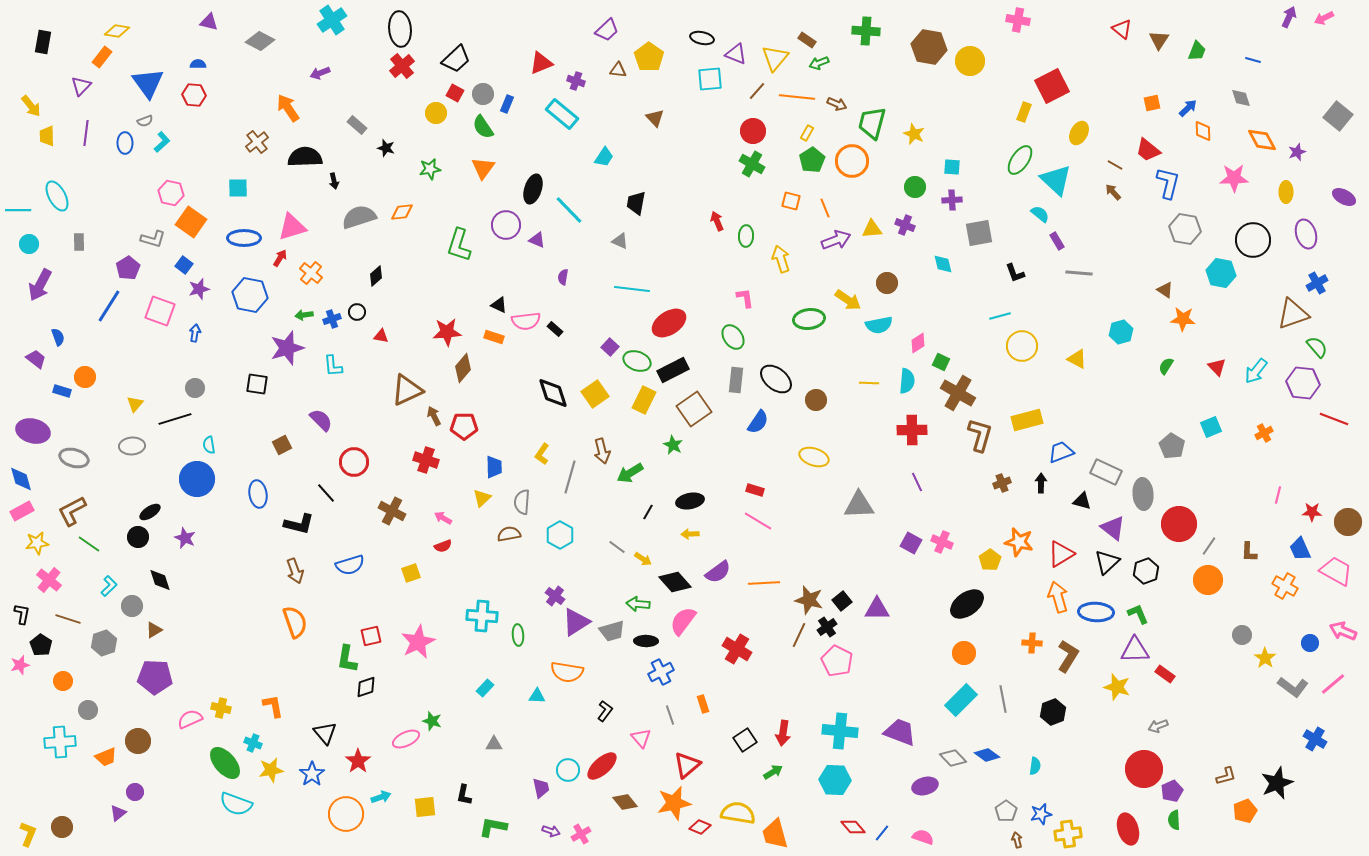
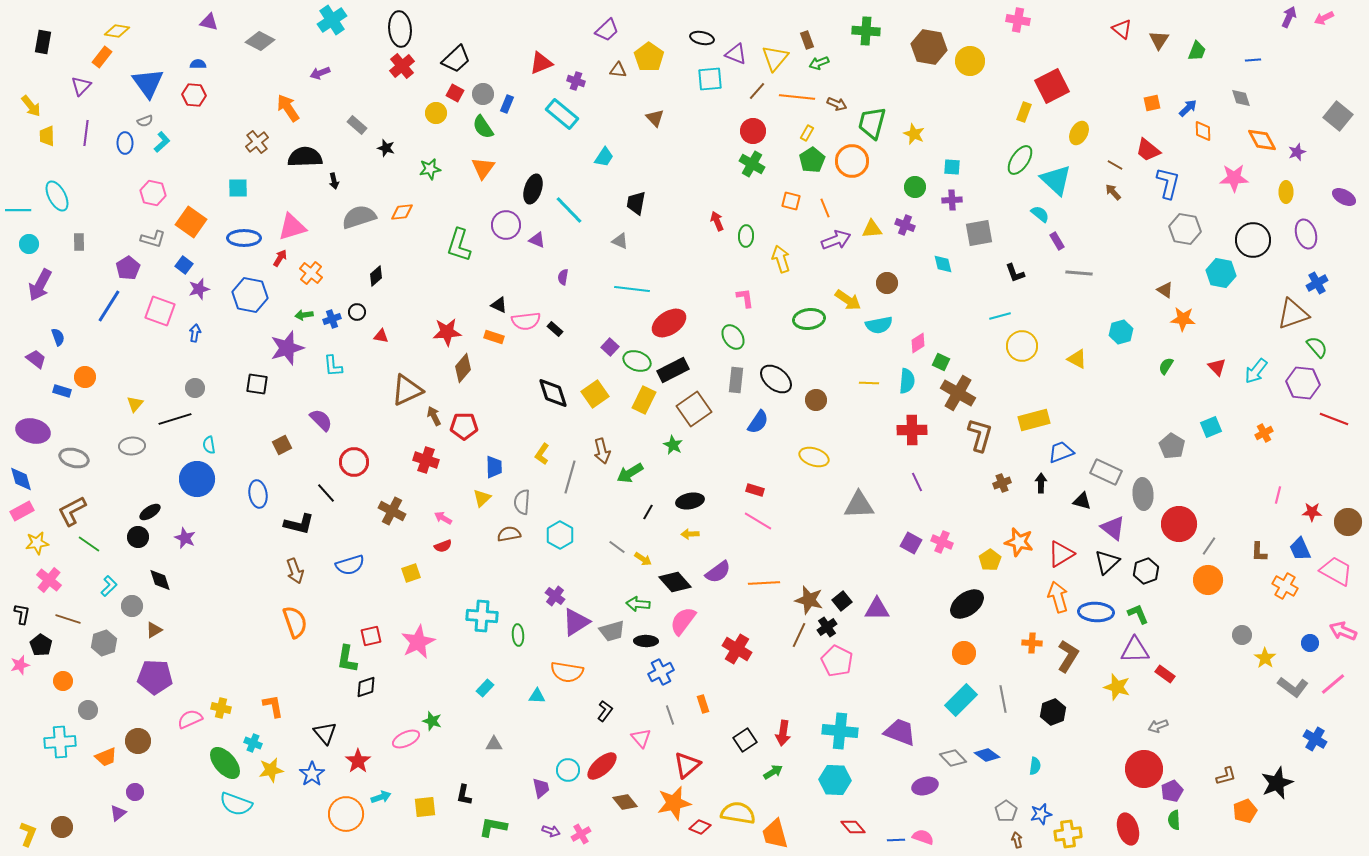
brown rectangle at (807, 40): rotated 36 degrees clockwise
blue line at (1253, 60): rotated 21 degrees counterclockwise
pink hexagon at (171, 193): moved 18 px left
yellow rectangle at (1027, 420): moved 7 px right
brown L-shape at (1249, 552): moved 10 px right
blue line at (882, 833): moved 14 px right, 7 px down; rotated 48 degrees clockwise
